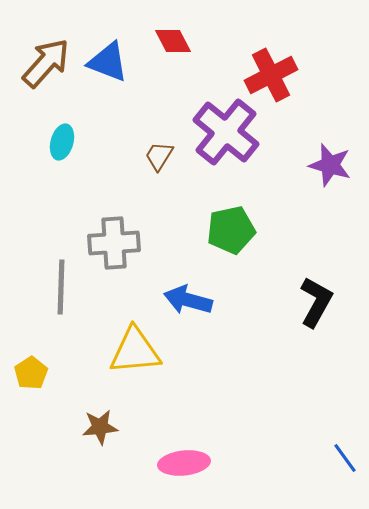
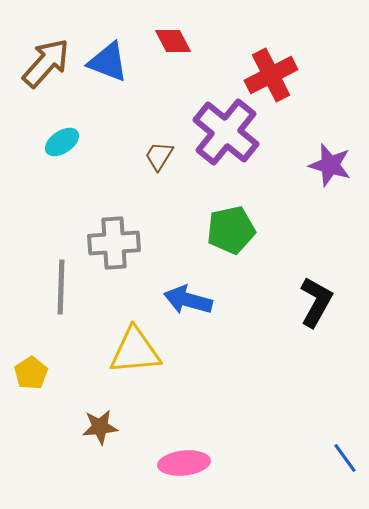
cyan ellipse: rotated 40 degrees clockwise
